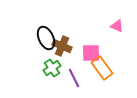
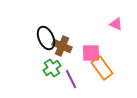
pink triangle: moved 1 px left, 2 px up
purple line: moved 3 px left, 1 px down
